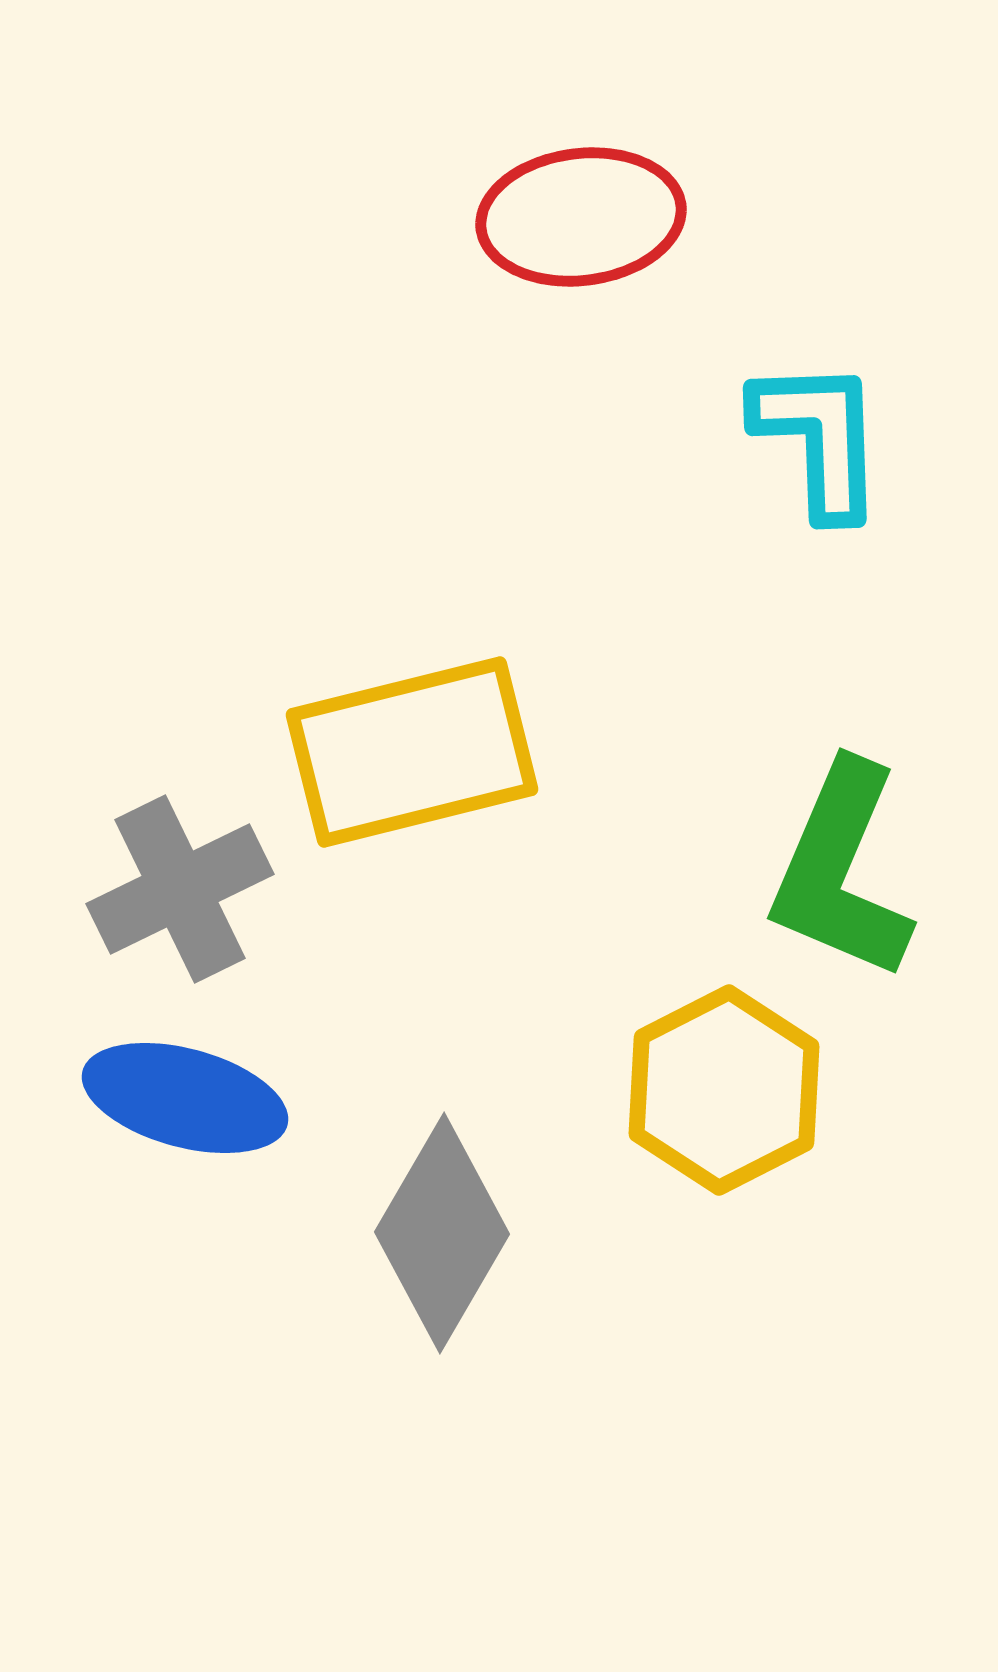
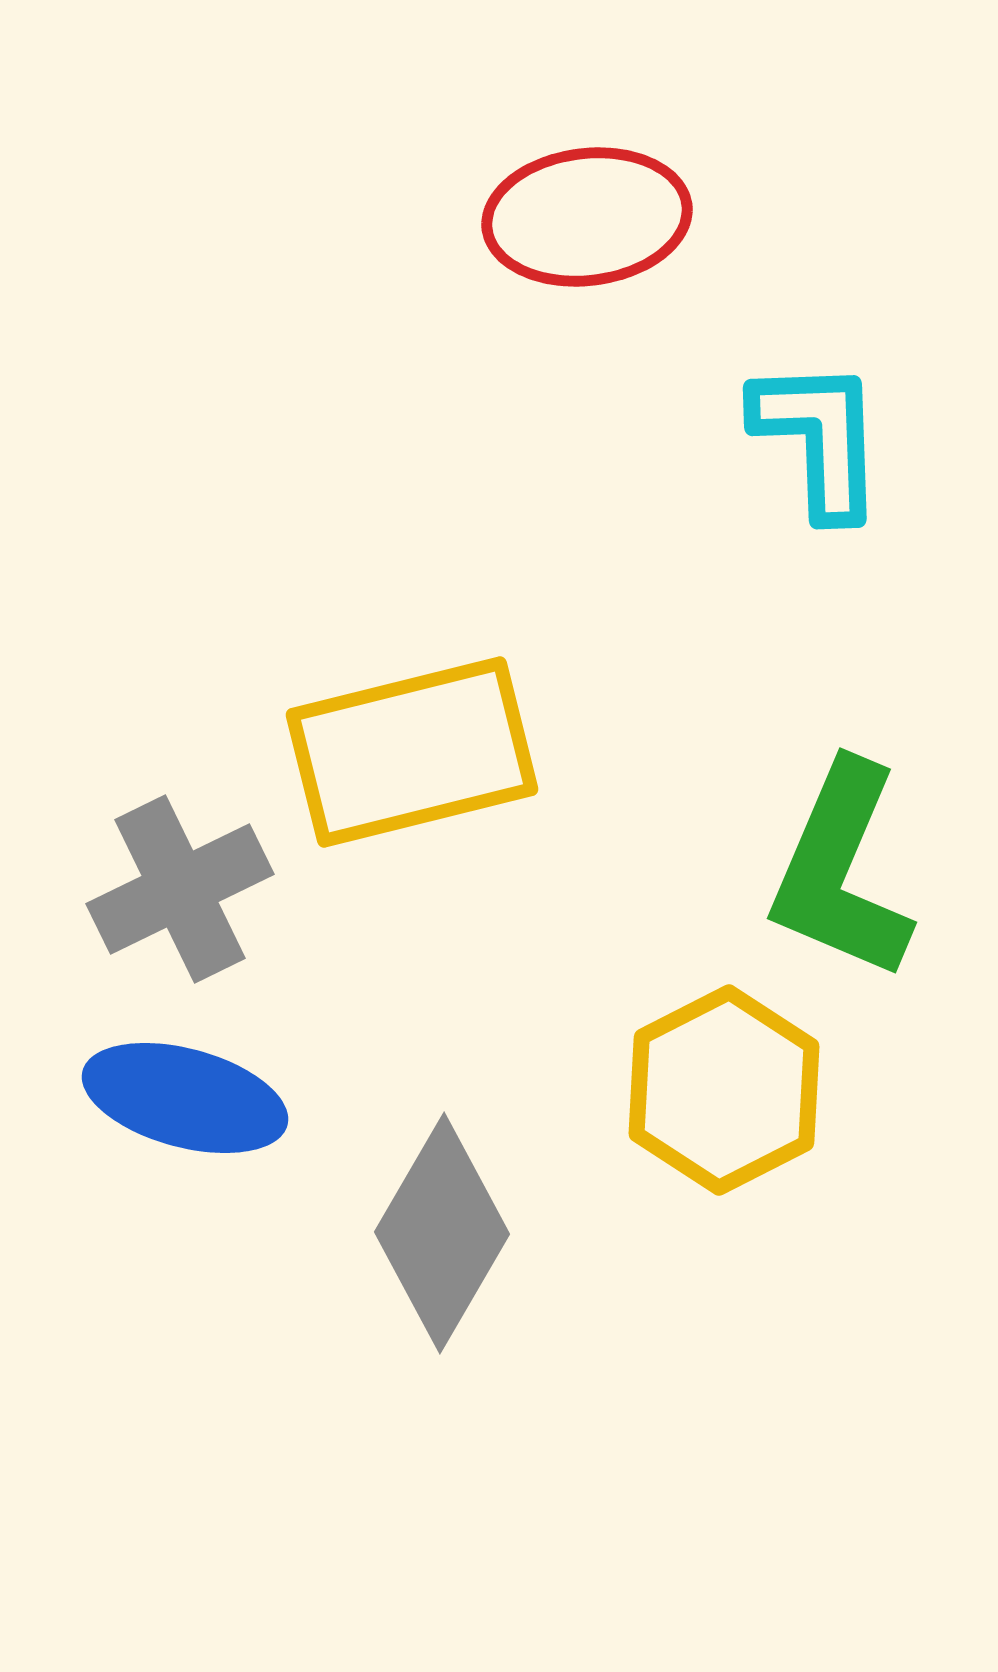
red ellipse: moved 6 px right
